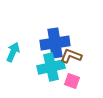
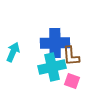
blue cross: rotated 8 degrees clockwise
brown L-shape: rotated 115 degrees counterclockwise
cyan cross: moved 1 px right
